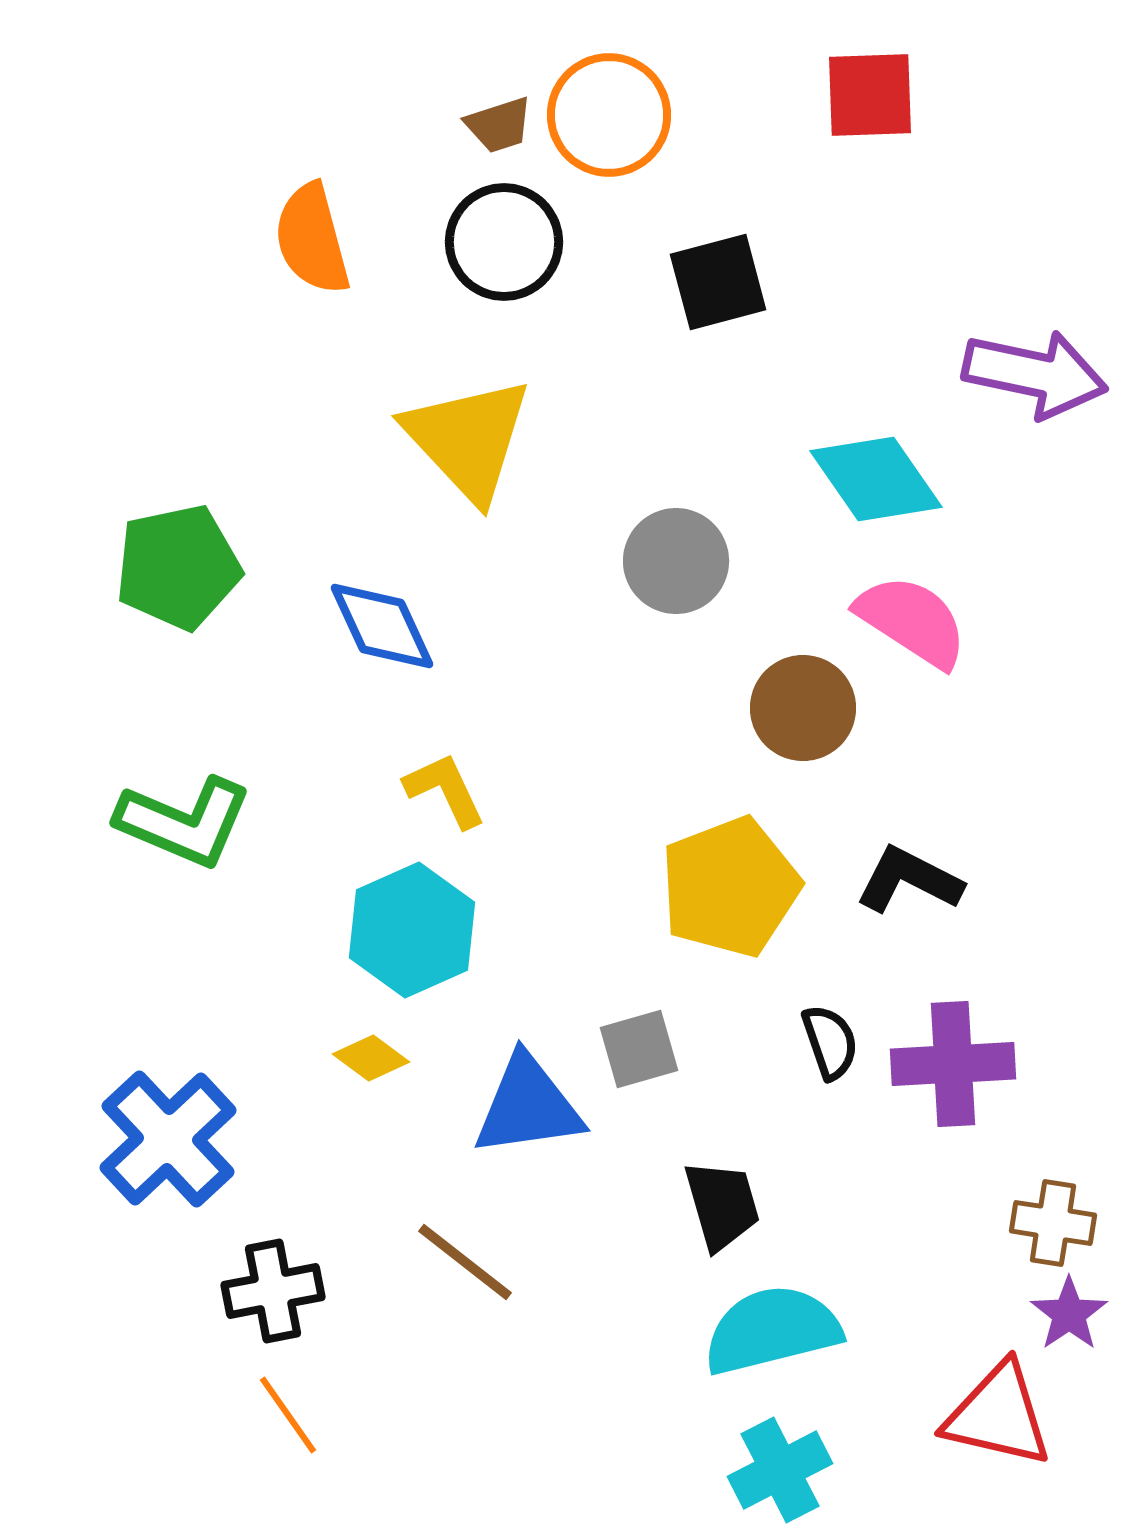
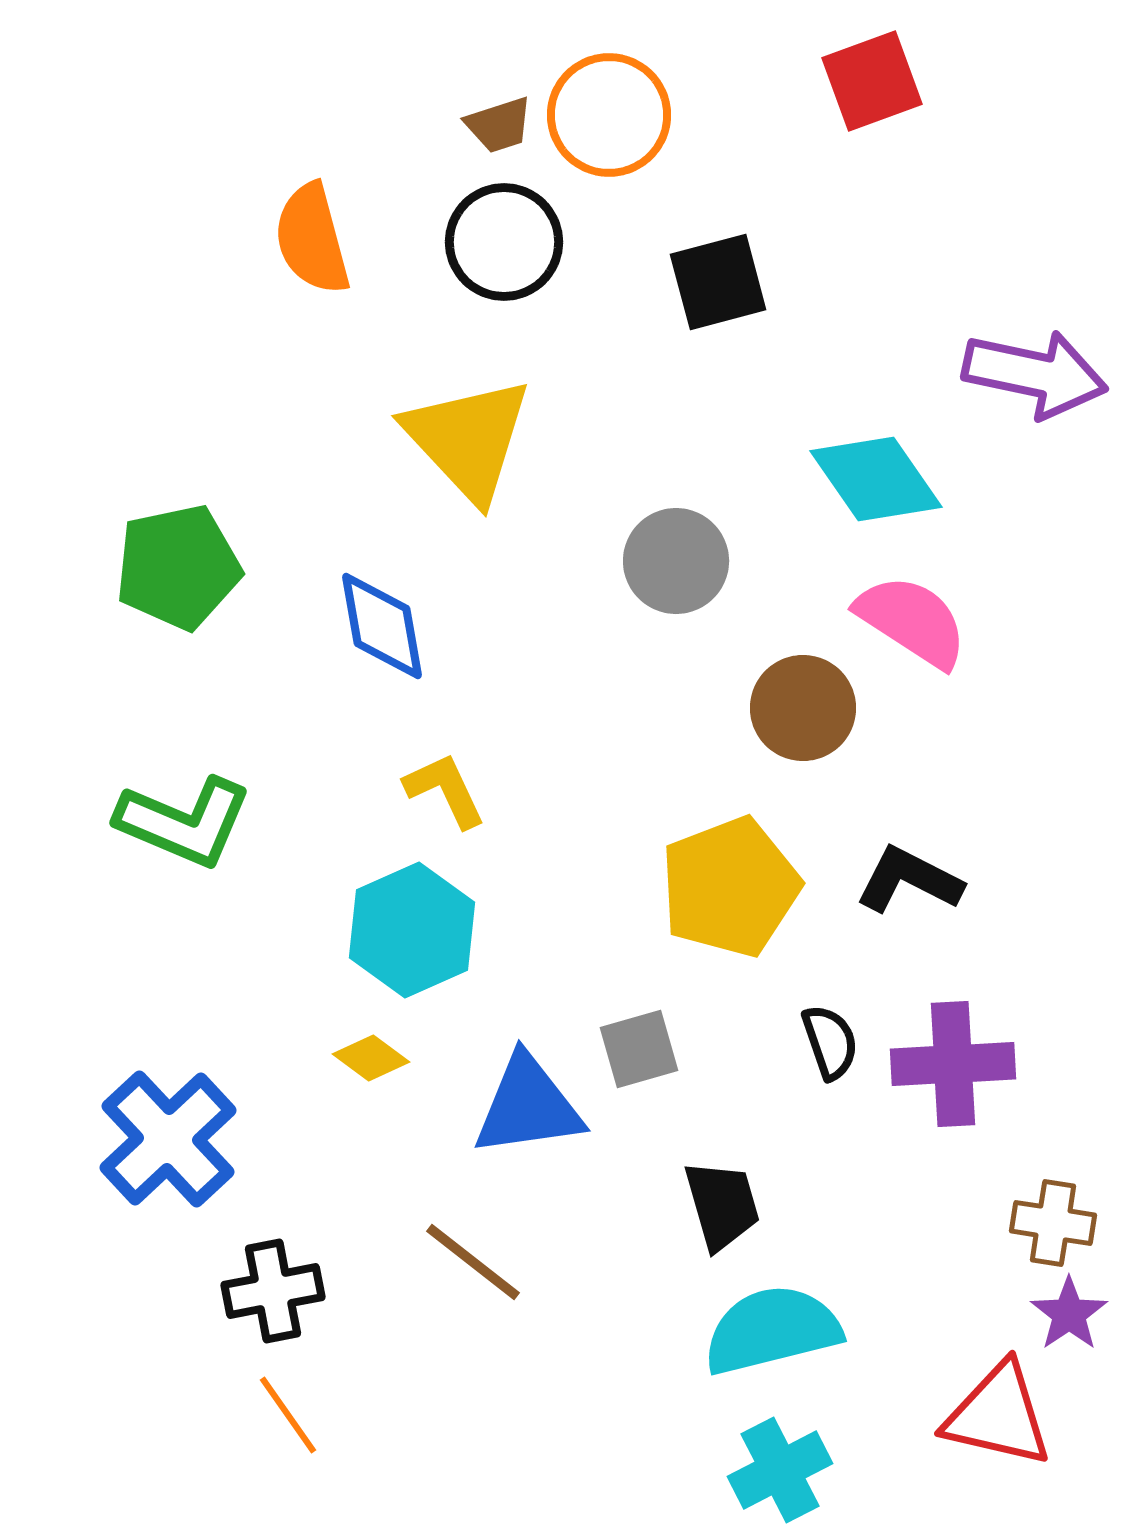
red square: moved 2 px right, 14 px up; rotated 18 degrees counterclockwise
blue diamond: rotated 15 degrees clockwise
brown line: moved 8 px right
